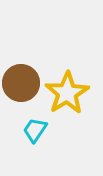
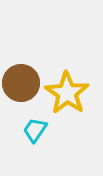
yellow star: rotated 6 degrees counterclockwise
